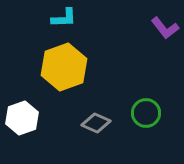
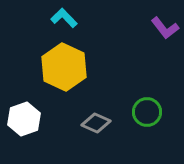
cyan L-shape: rotated 132 degrees counterclockwise
yellow hexagon: rotated 15 degrees counterclockwise
green circle: moved 1 px right, 1 px up
white hexagon: moved 2 px right, 1 px down
